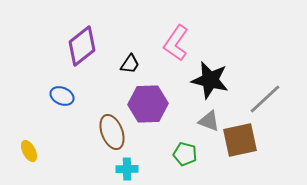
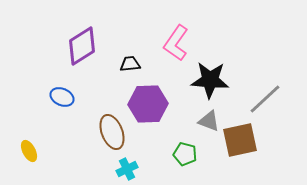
purple diamond: rotated 6 degrees clockwise
black trapezoid: rotated 130 degrees counterclockwise
black star: rotated 9 degrees counterclockwise
blue ellipse: moved 1 px down
cyan cross: rotated 25 degrees counterclockwise
